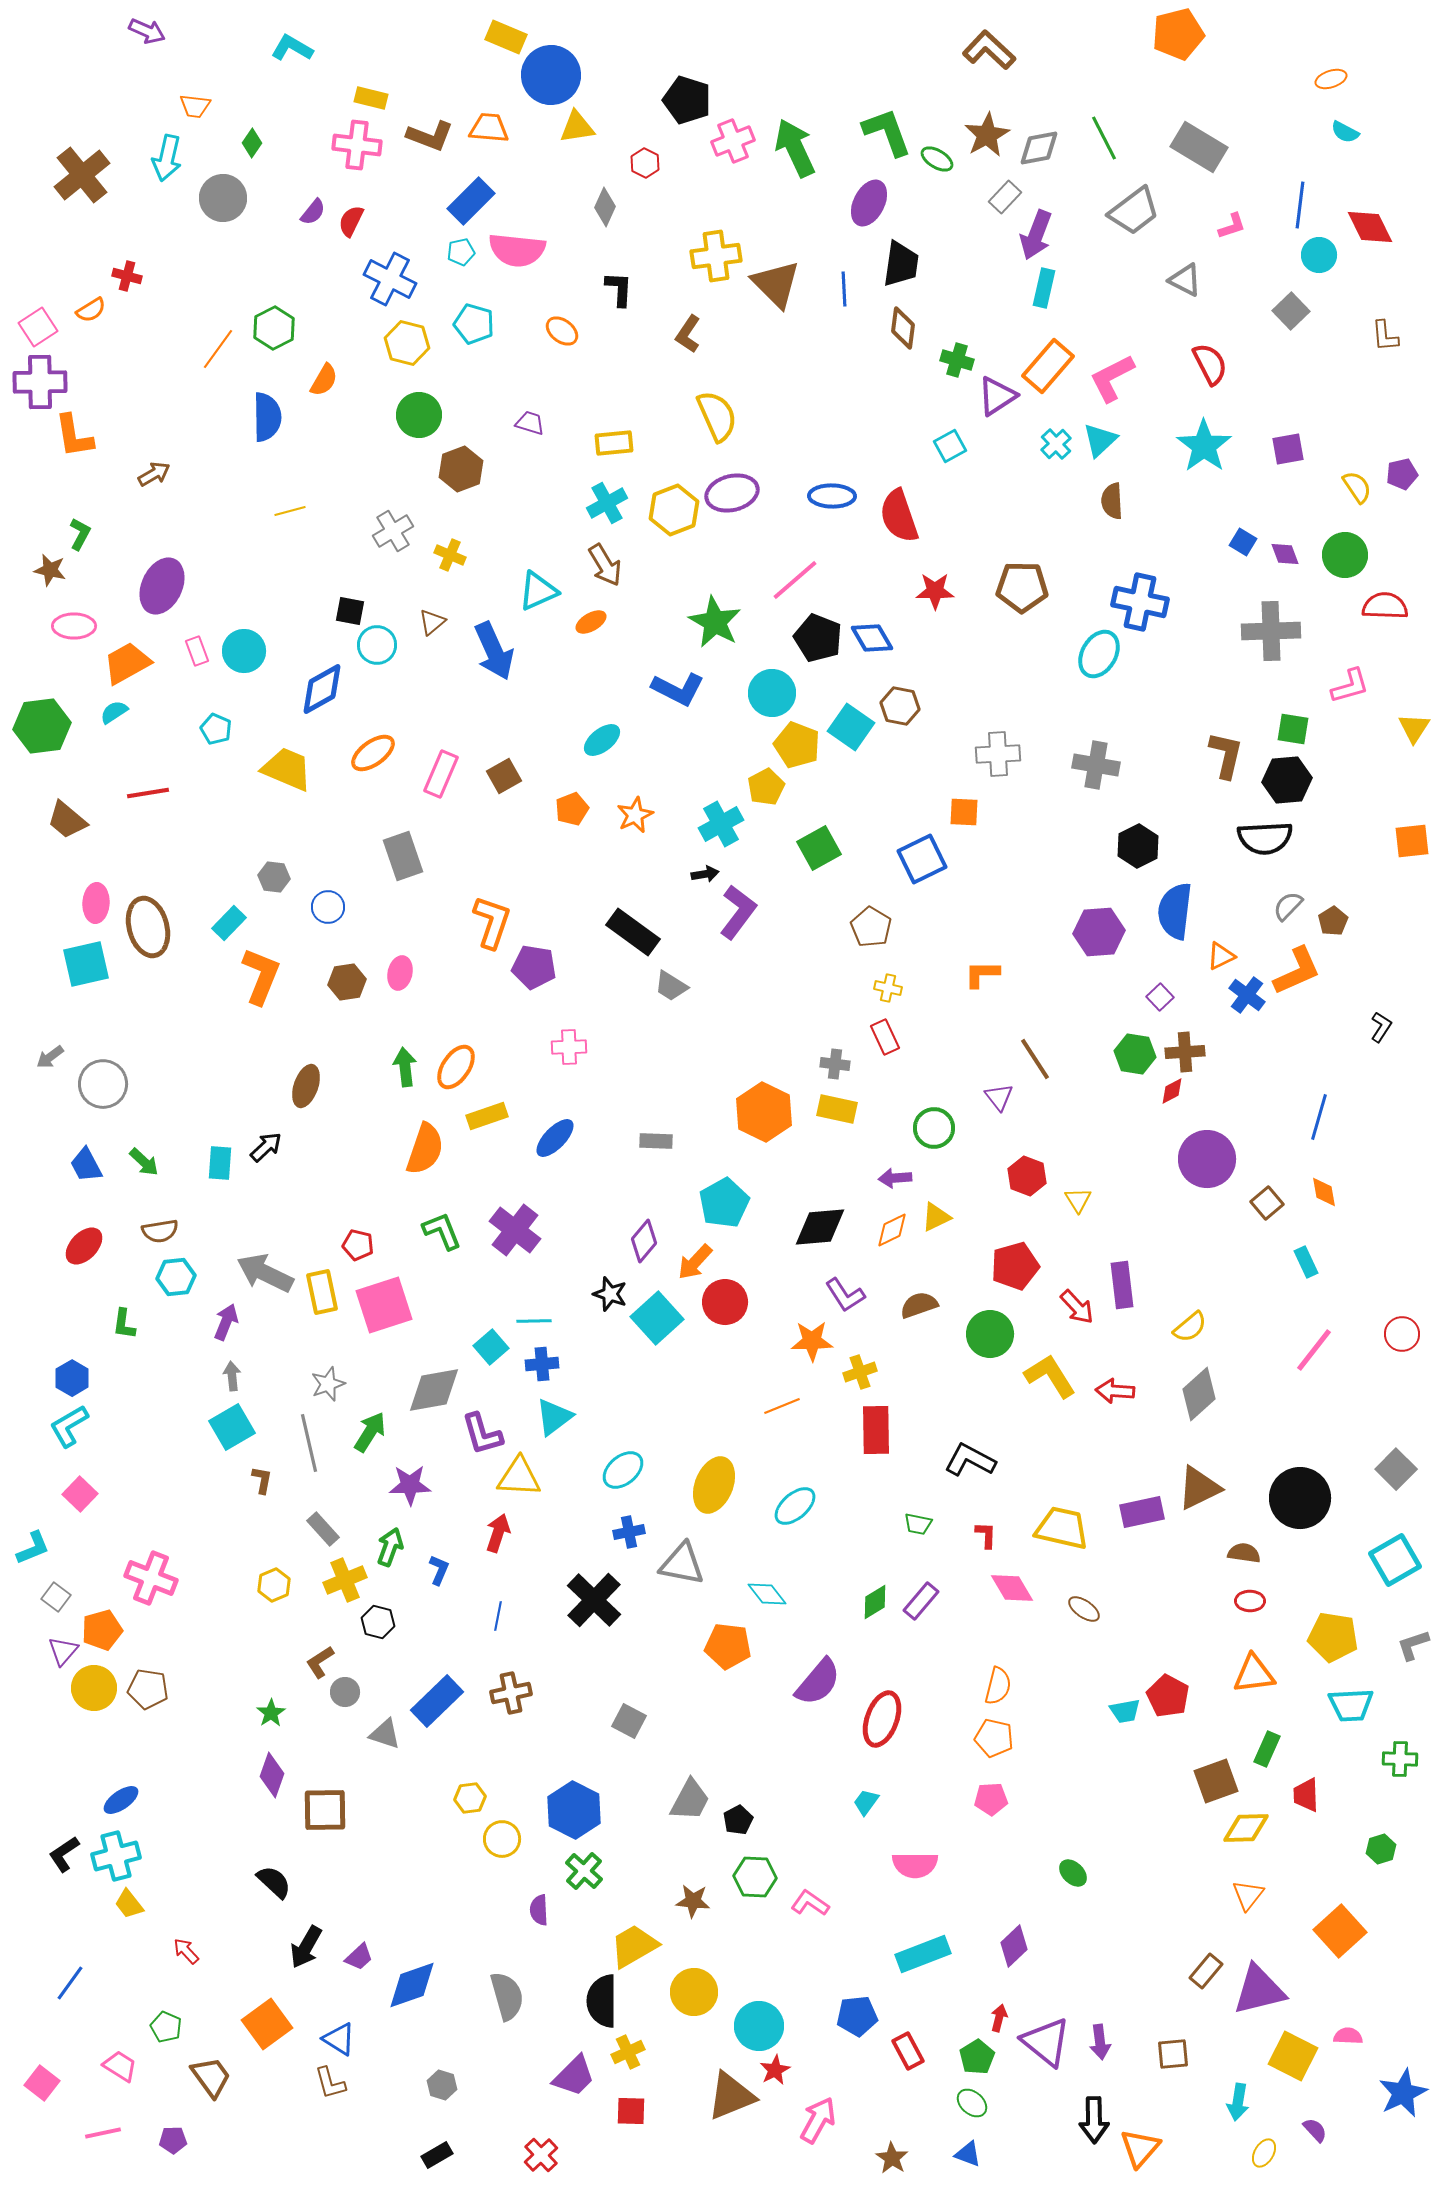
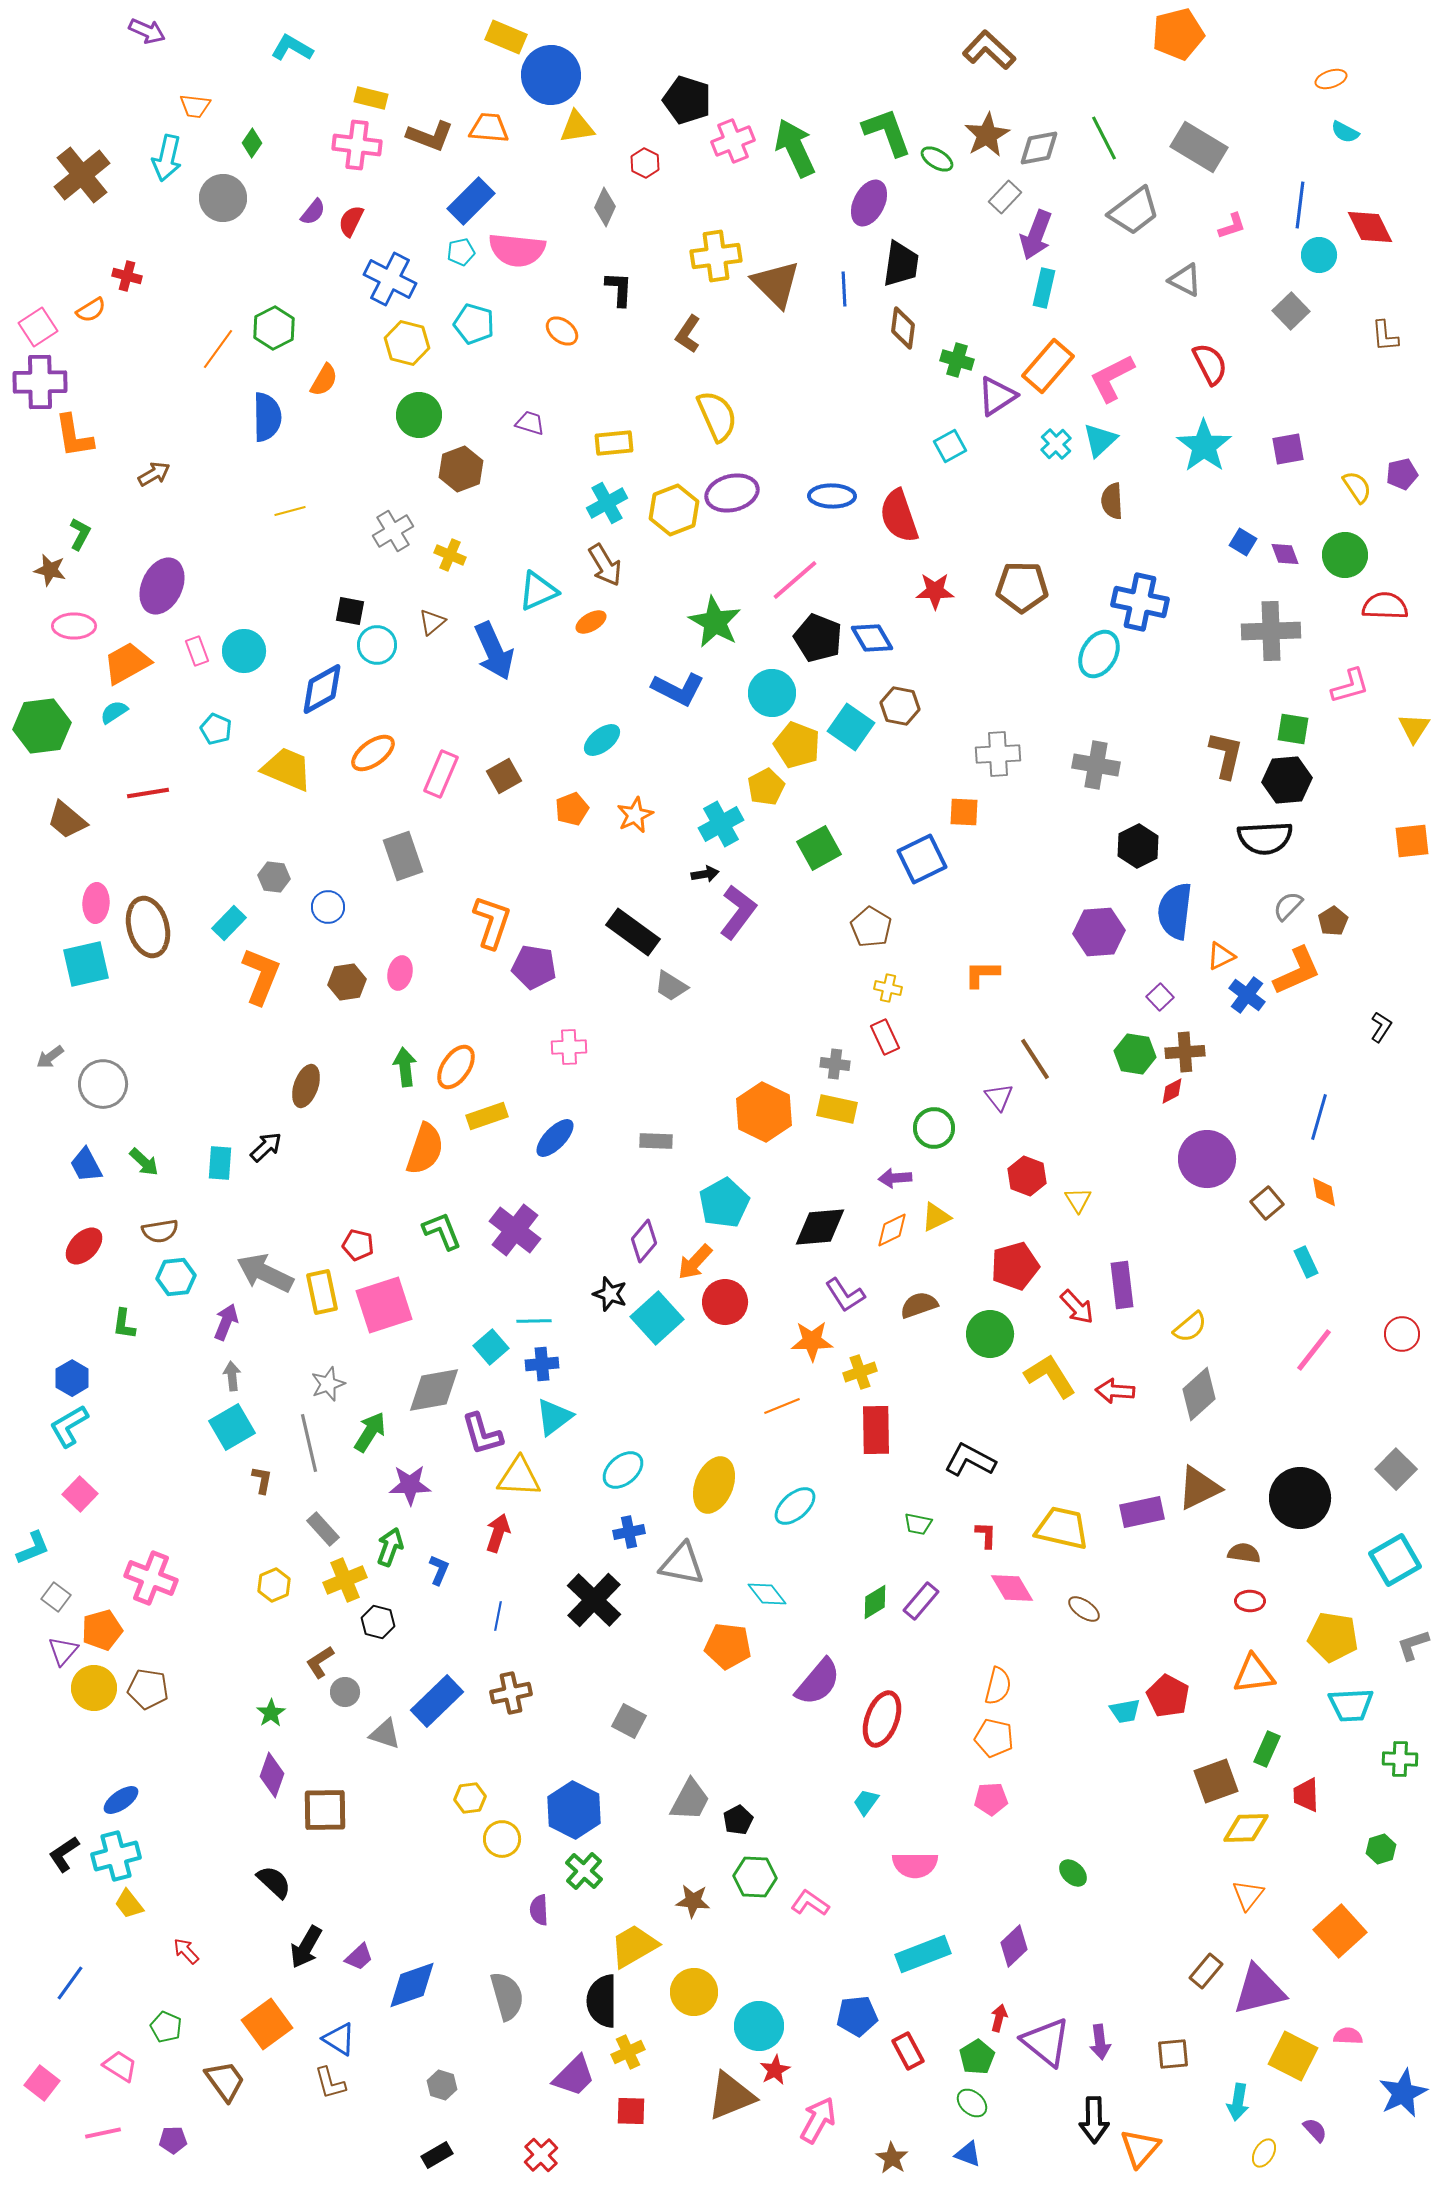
brown trapezoid at (211, 2077): moved 14 px right, 4 px down
